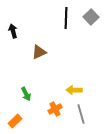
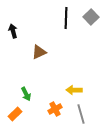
orange rectangle: moved 7 px up
